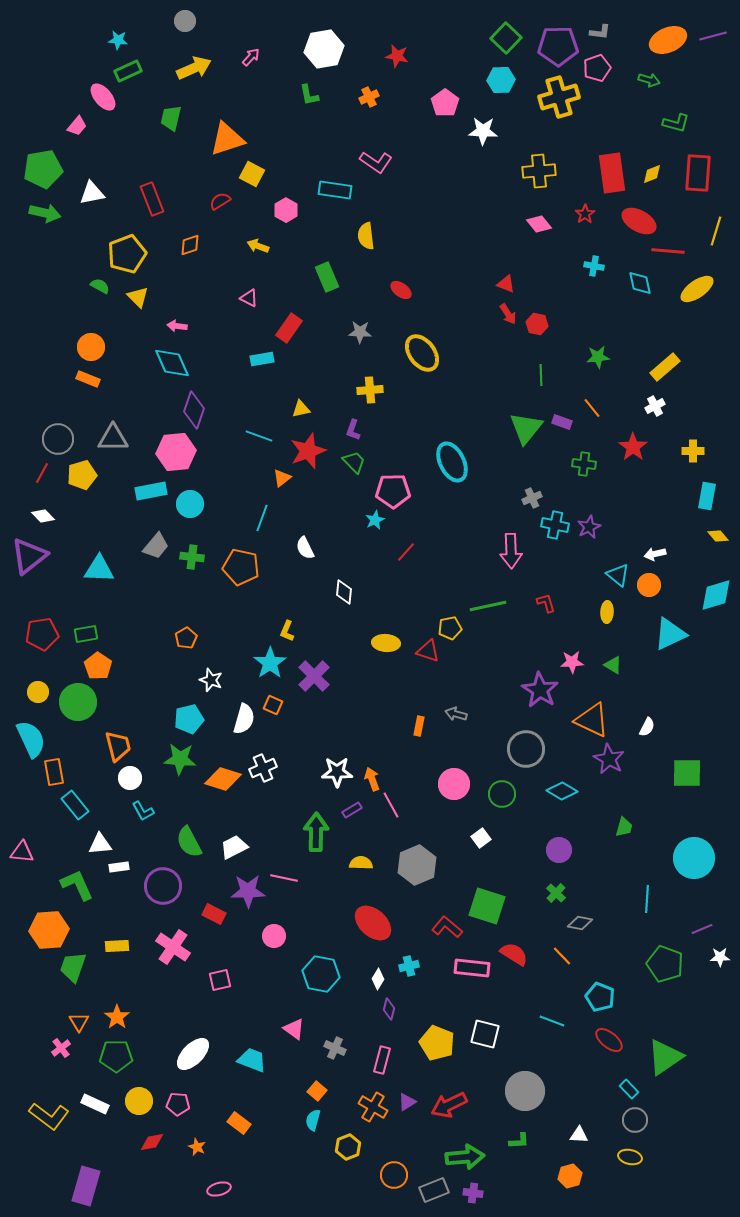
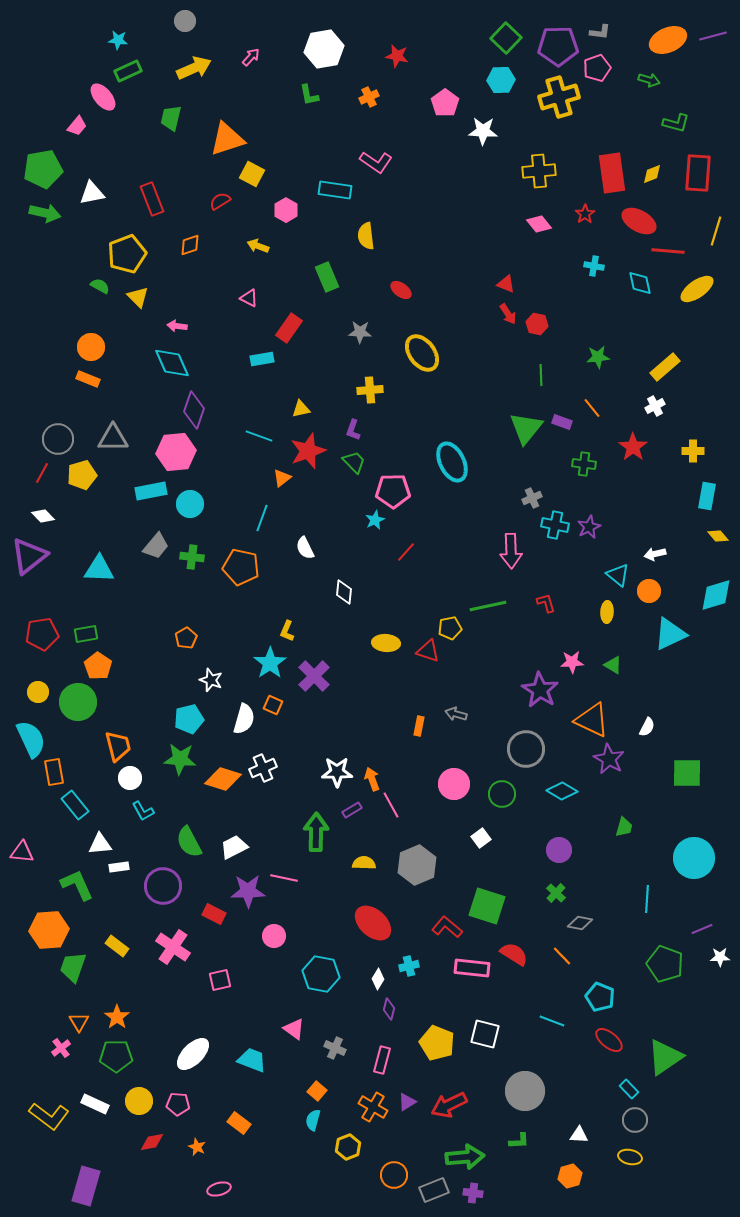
orange circle at (649, 585): moved 6 px down
yellow semicircle at (361, 863): moved 3 px right
yellow rectangle at (117, 946): rotated 40 degrees clockwise
